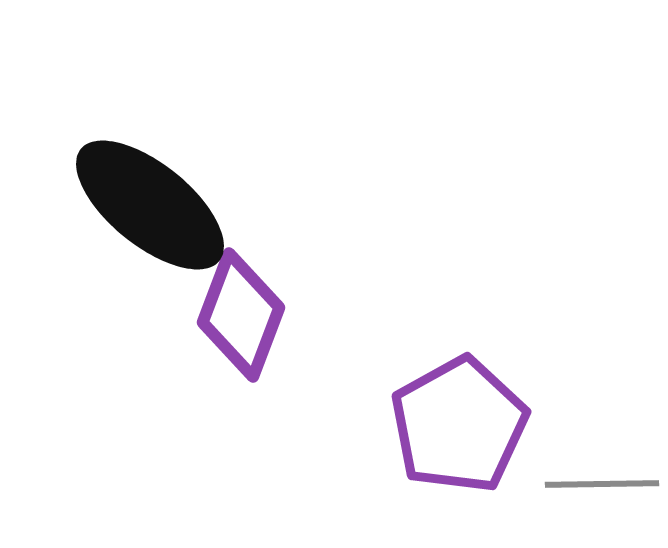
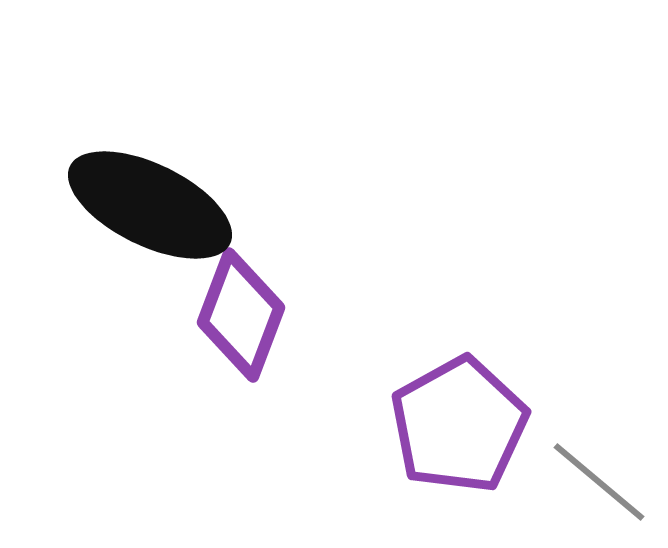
black ellipse: rotated 13 degrees counterclockwise
gray line: moved 3 px left, 2 px up; rotated 41 degrees clockwise
